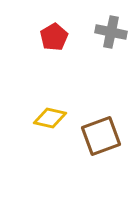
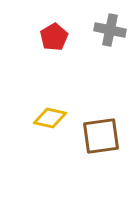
gray cross: moved 1 px left, 2 px up
brown square: rotated 12 degrees clockwise
